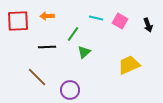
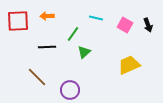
pink square: moved 5 px right, 4 px down
